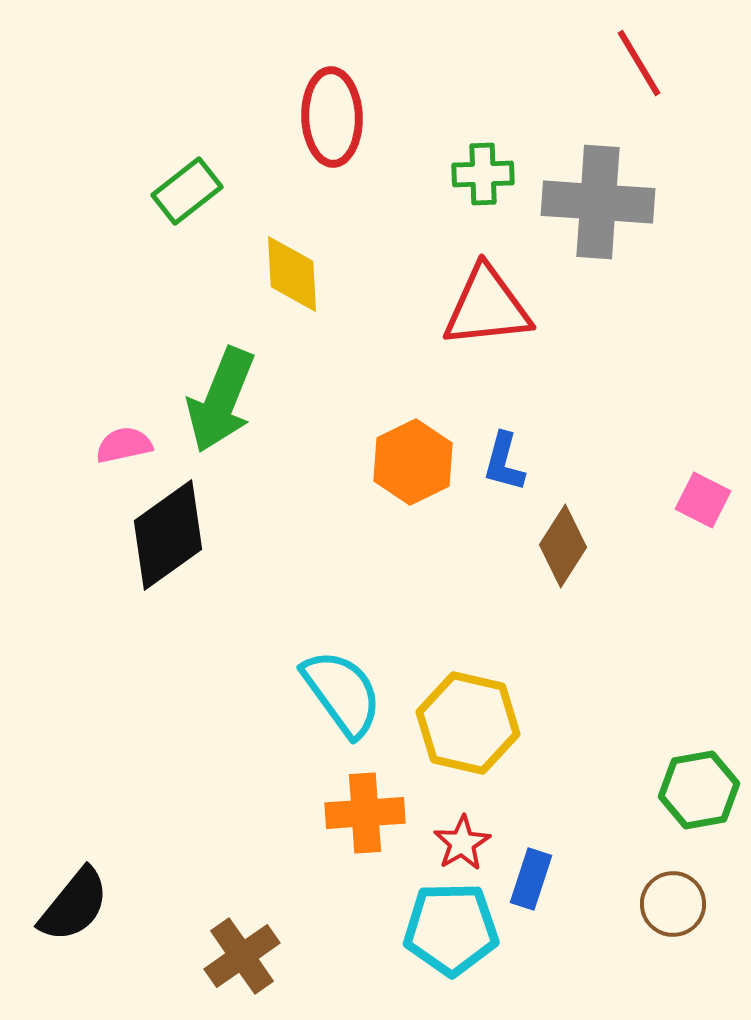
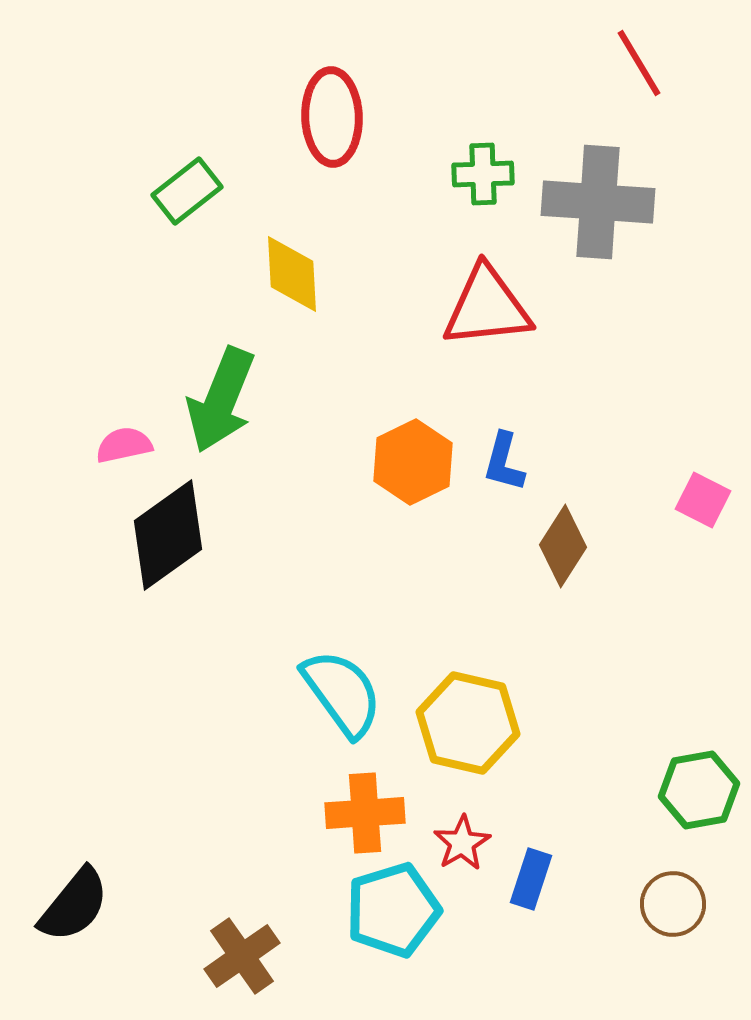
cyan pentagon: moved 58 px left, 19 px up; rotated 16 degrees counterclockwise
